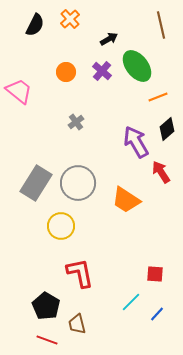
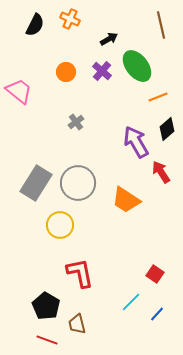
orange cross: rotated 24 degrees counterclockwise
yellow circle: moved 1 px left, 1 px up
red square: rotated 30 degrees clockwise
